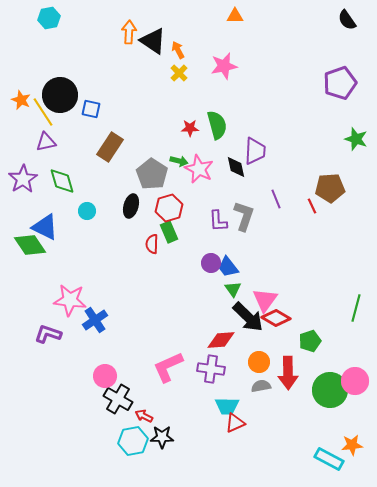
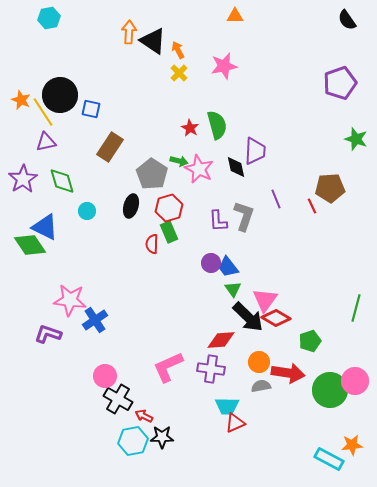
red star at (190, 128): rotated 30 degrees clockwise
red arrow at (288, 373): rotated 80 degrees counterclockwise
